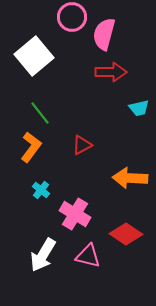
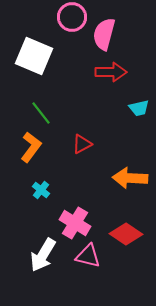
white square: rotated 27 degrees counterclockwise
green line: moved 1 px right
red triangle: moved 1 px up
pink cross: moved 9 px down
